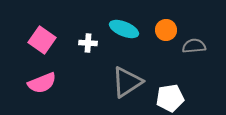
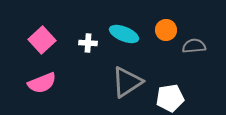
cyan ellipse: moved 5 px down
pink square: rotated 12 degrees clockwise
